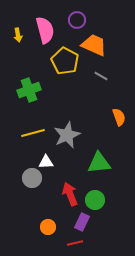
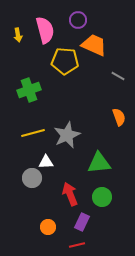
purple circle: moved 1 px right
yellow pentagon: rotated 24 degrees counterclockwise
gray line: moved 17 px right
green circle: moved 7 px right, 3 px up
red line: moved 2 px right, 2 px down
